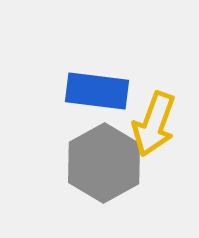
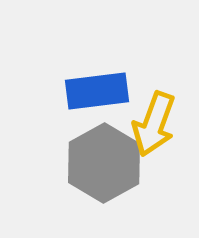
blue rectangle: rotated 14 degrees counterclockwise
